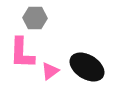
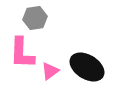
gray hexagon: rotated 10 degrees counterclockwise
